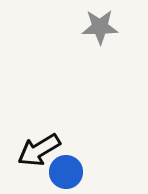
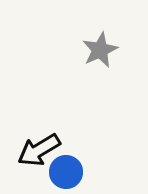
gray star: moved 23 px down; rotated 24 degrees counterclockwise
